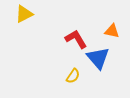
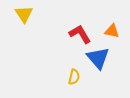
yellow triangle: rotated 36 degrees counterclockwise
red L-shape: moved 4 px right, 5 px up
yellow semicircle: moved 1 px right, 1 px down; rotated 21 degrees counterclockwise
